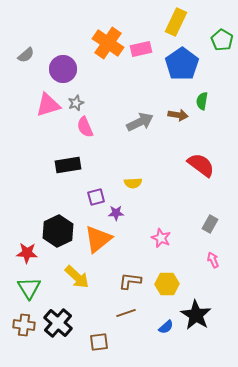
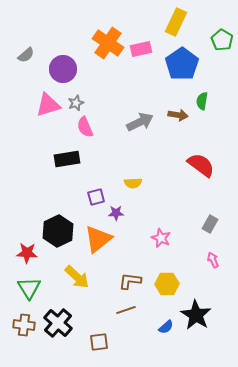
black rectangle: moved 1 px left, 6 px up
brown line: moved 3 px up
